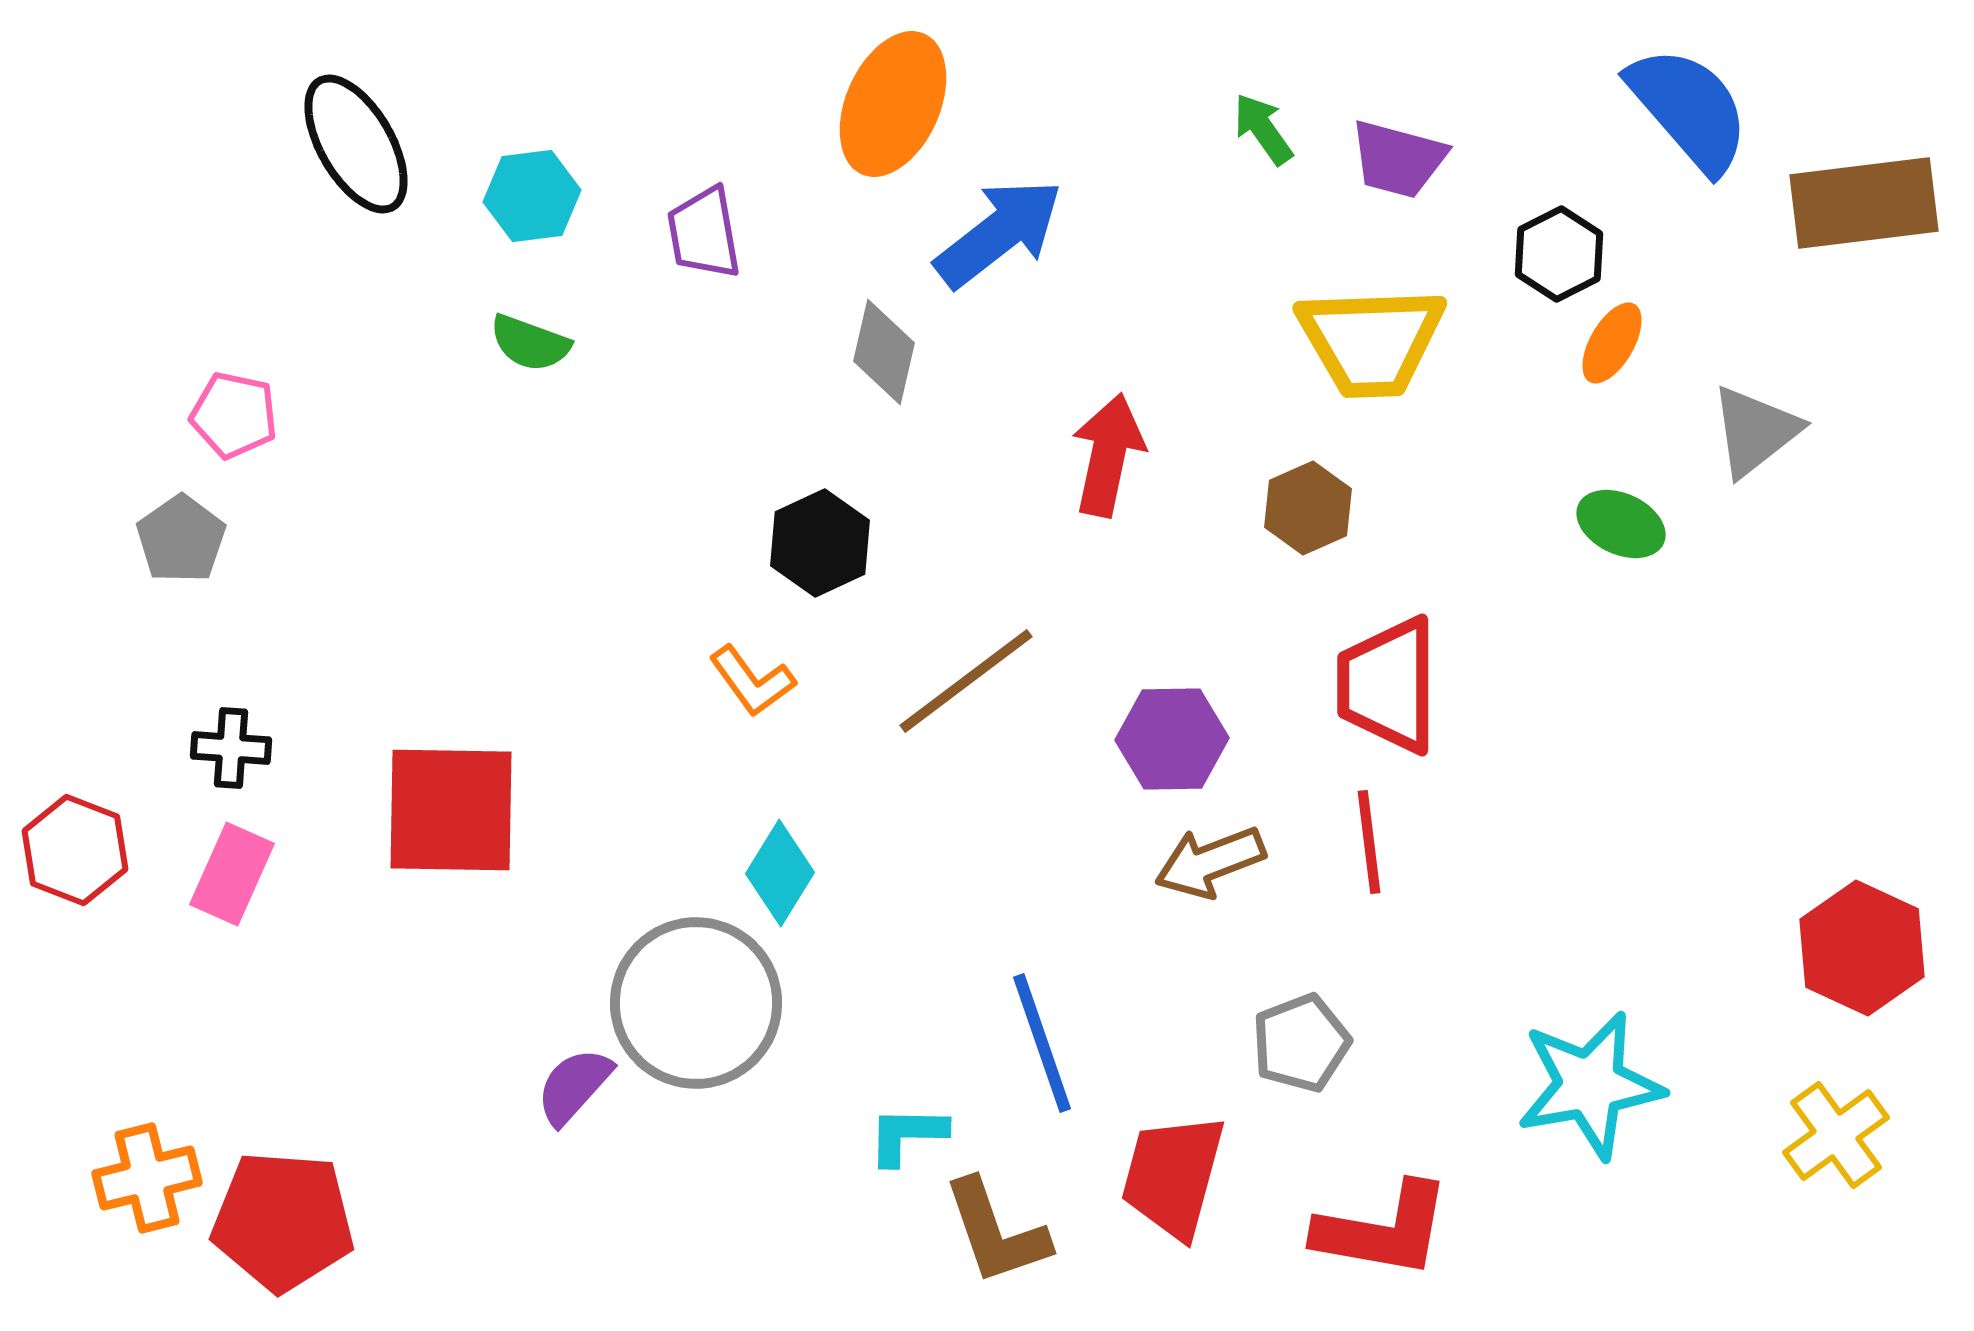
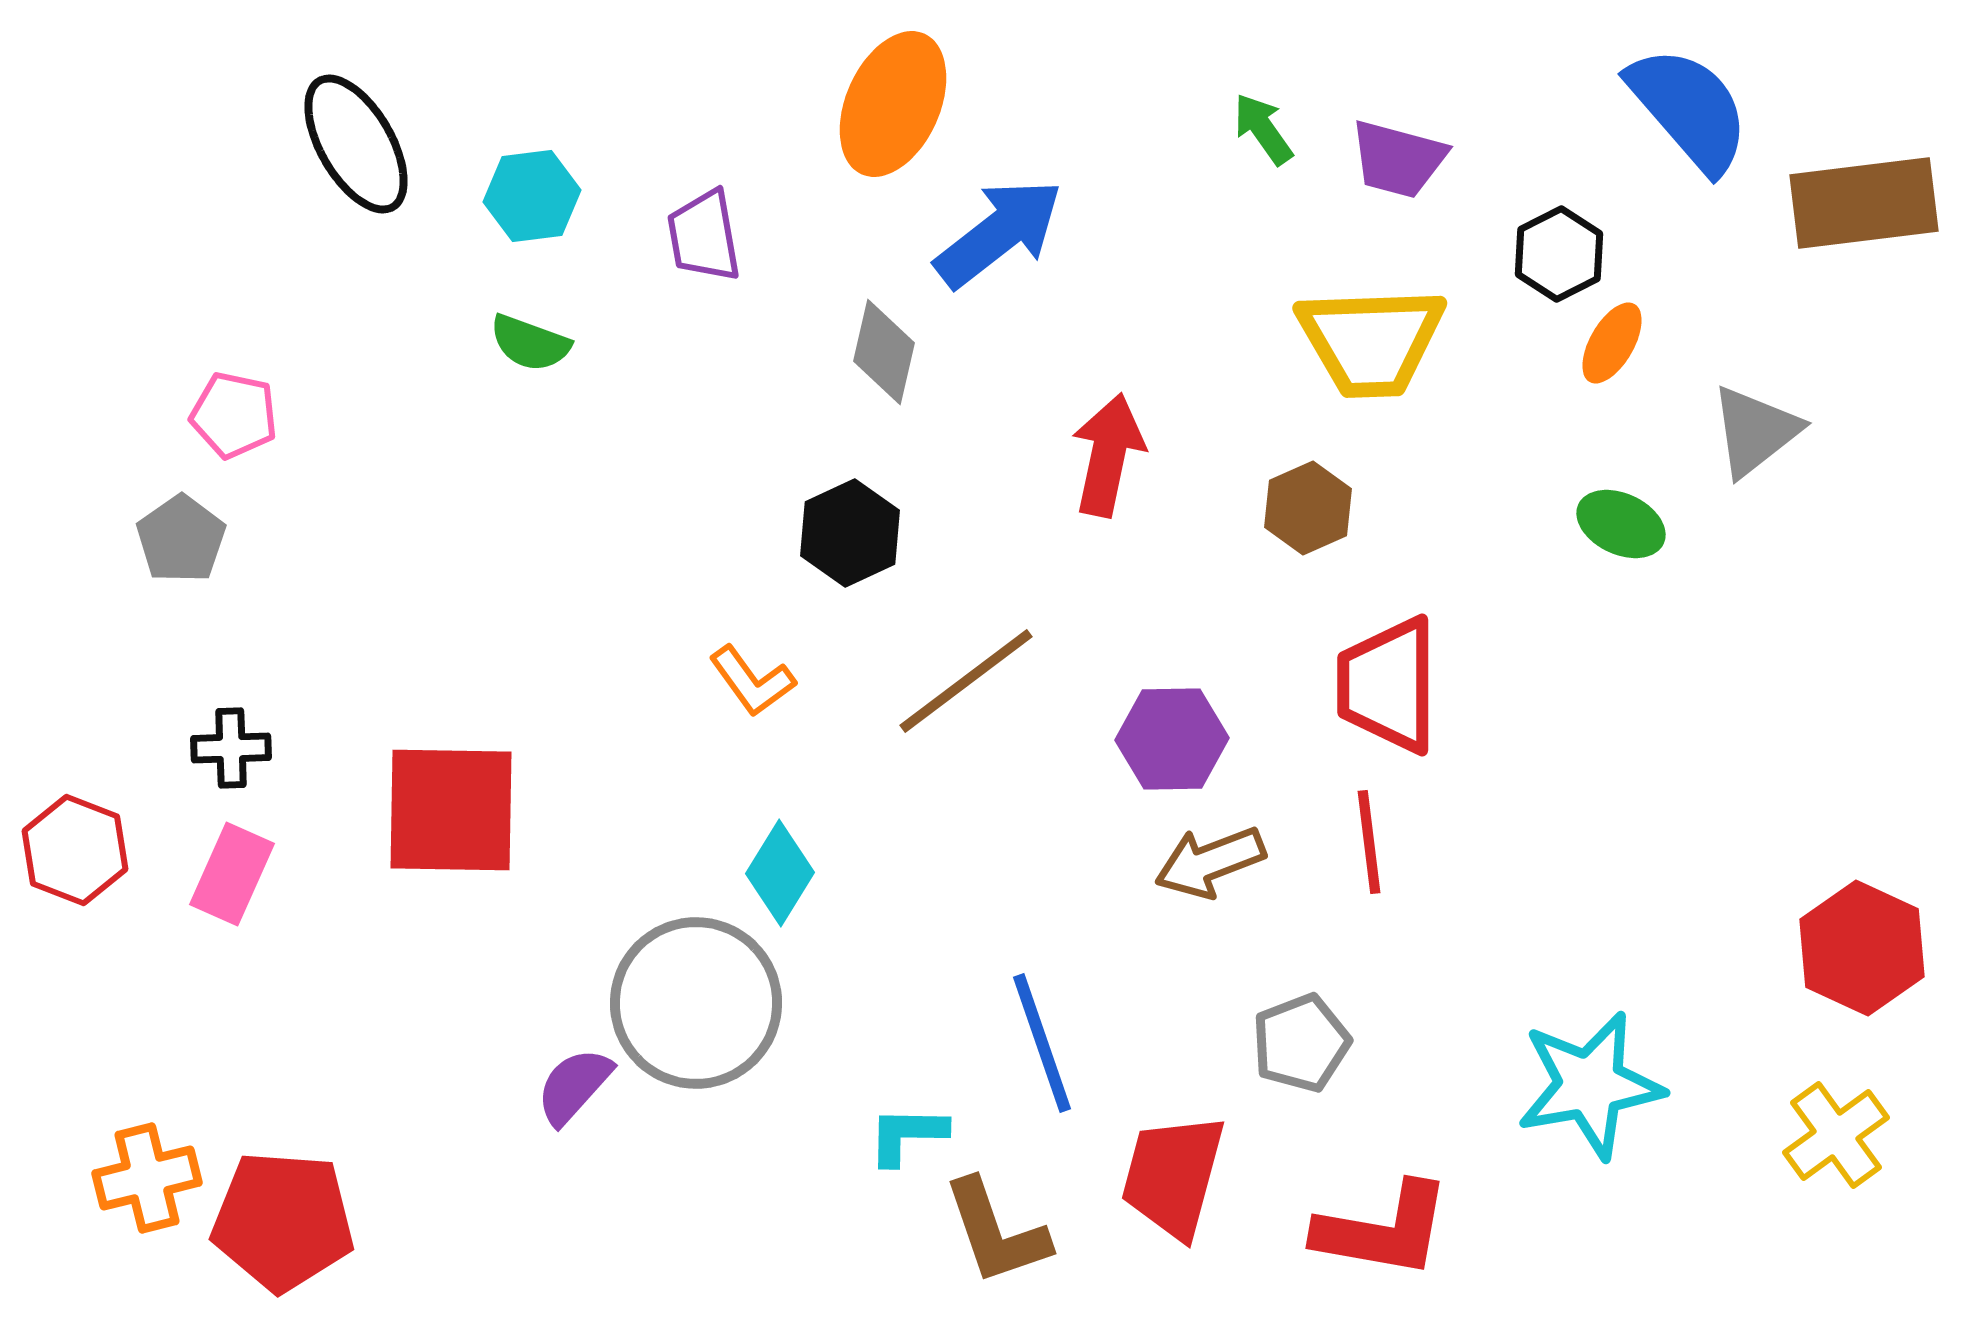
purple trapezoid at (704, 233): moved 3 px down
black hexagon at (820, 543): moved 30 px right, 10 px up
black cross at (231, 748): rotated 6 degrees counterclockwise
